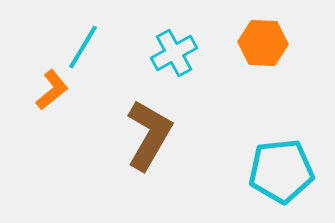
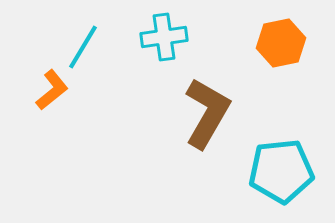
orange hexagon: moved 18 px right; rotated 15 degrees counterclockwise
cyan cross: moved 10 px left, 16 px up; rotated 21 degrees clockwise
brown L-shape: moved 58 px right, 22 px up
